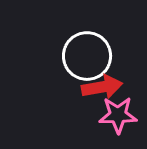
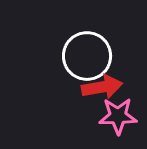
pink star: moved 1 px down
